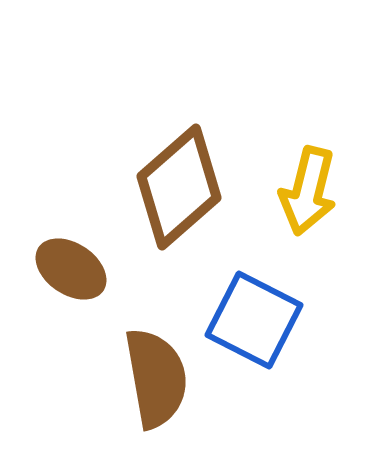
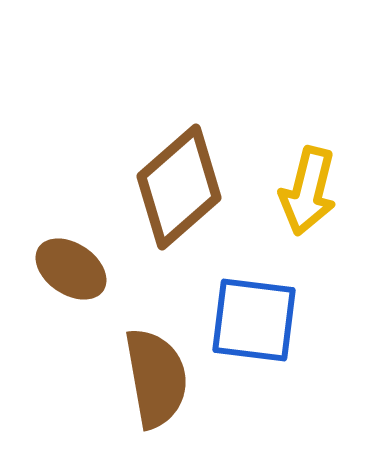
blue square: rotated 20 degrees counterclockwise
